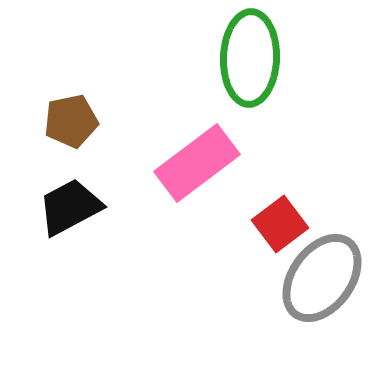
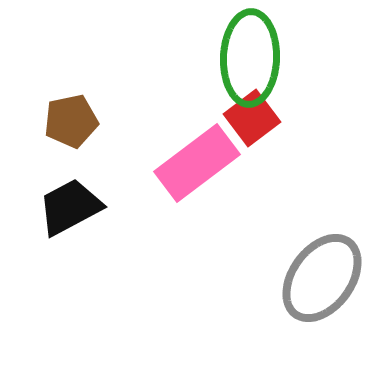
red square: moved 28 px left, 106 px up
